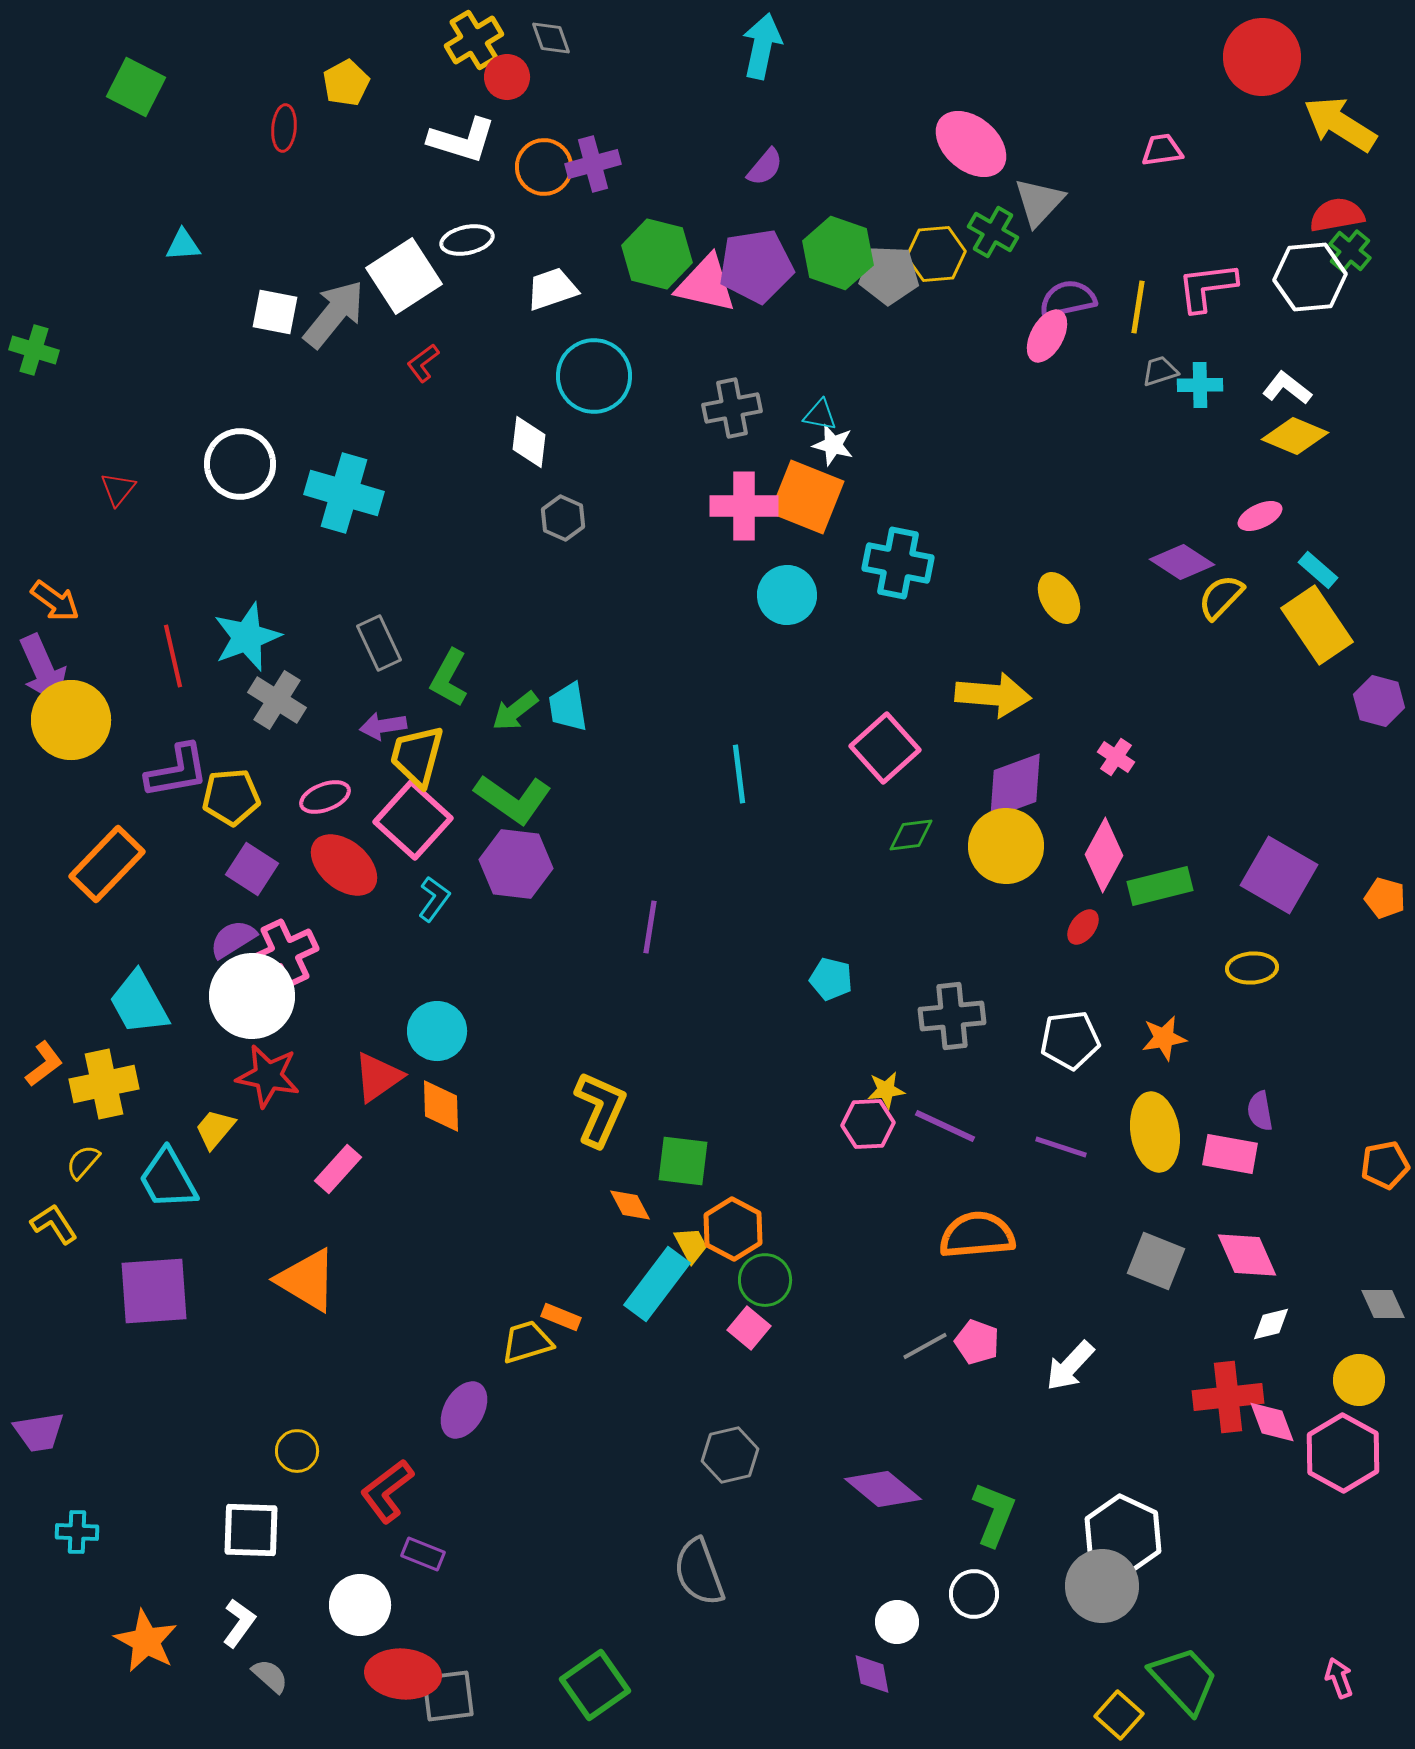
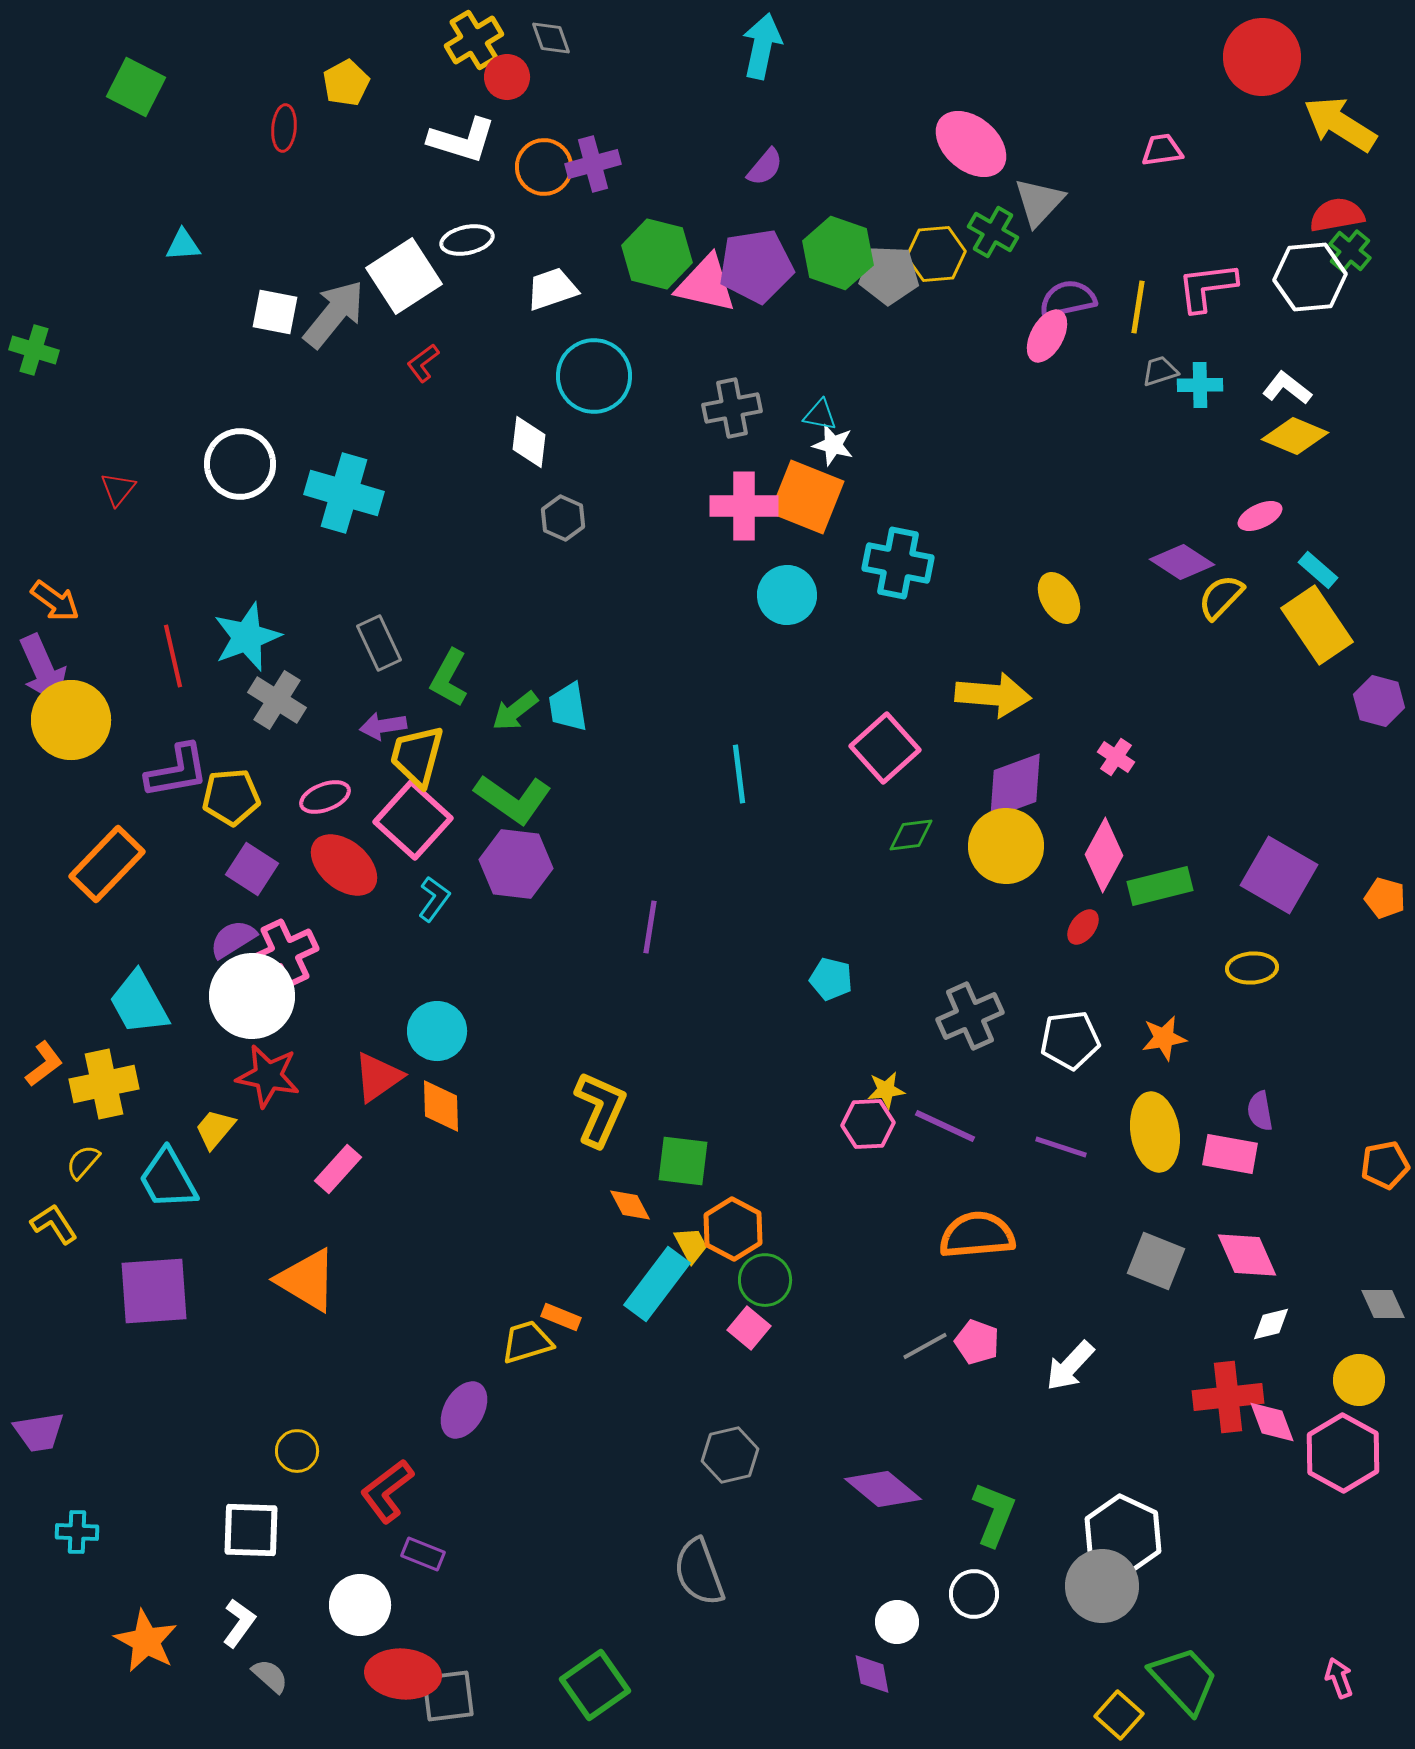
gray cross at (952, 1016): moved 18 px right; rotated 18 degrees counterclockwise
